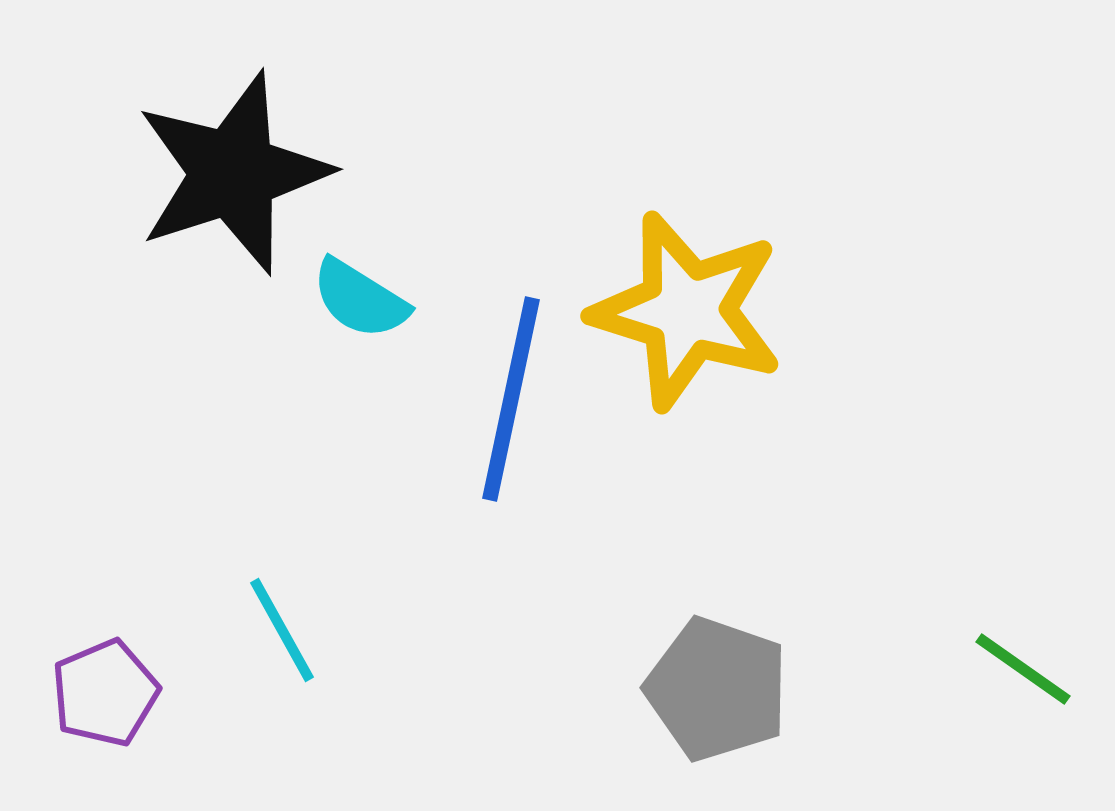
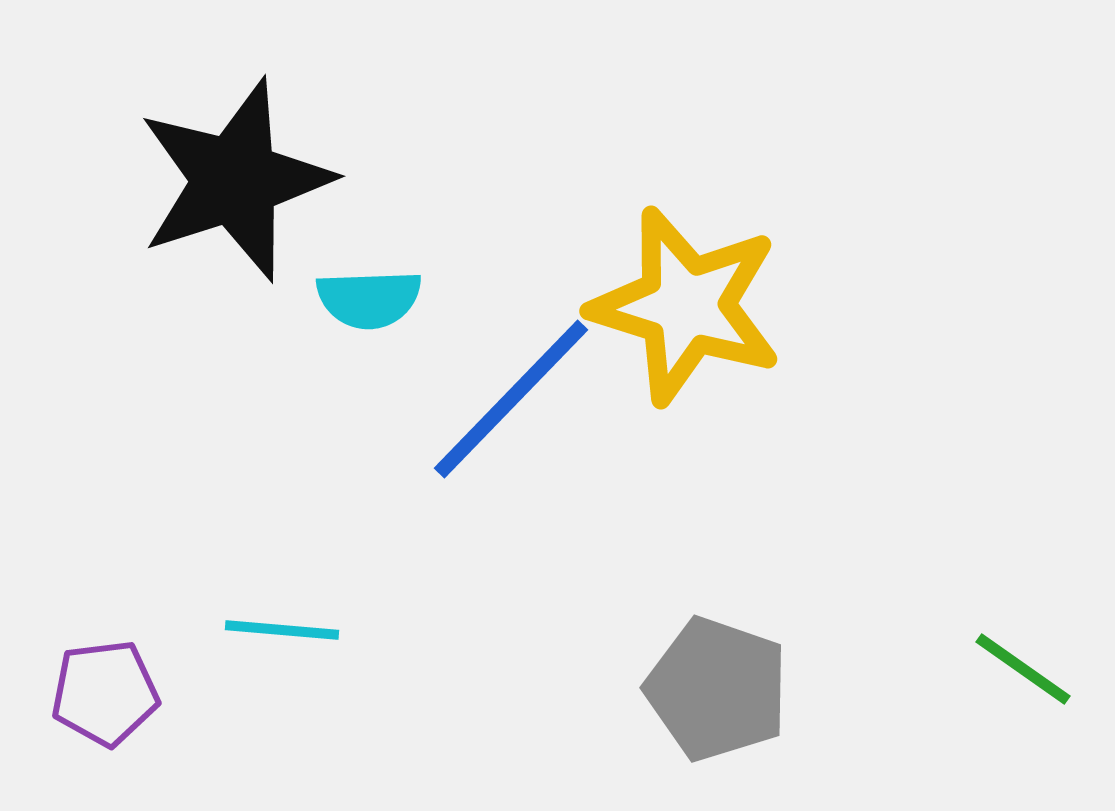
black star: moved 2 px right, 7 px down
cyan semicircle: moved 9 px right; rotated 34 degrees counterclockwise
yellow star: moved 1 px left, 5 px up
blue line: rotated 32 degrees clockwise
cyan line: rotated 56 degrees counterclockwise
purple pentagon: rotated 16 degrees clockwise
